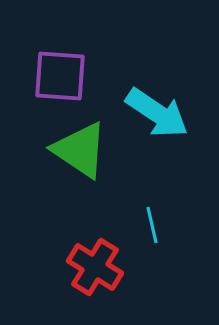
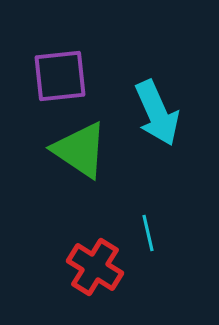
purple square: rotated 10 degrees counterclockwise
cyan arrow: rotated 32 degrees clockwise
cyan line: moved 4 px left, 8 px down
